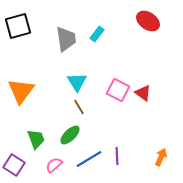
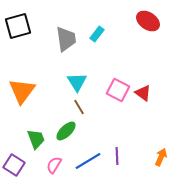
orange triangle: moved 1 px right
green ellipse: moved 4 px left, 4 px up
blue line: moved 1 px left, 2 px down
pink semicircle: rotated 18 degrees counterclockwise
